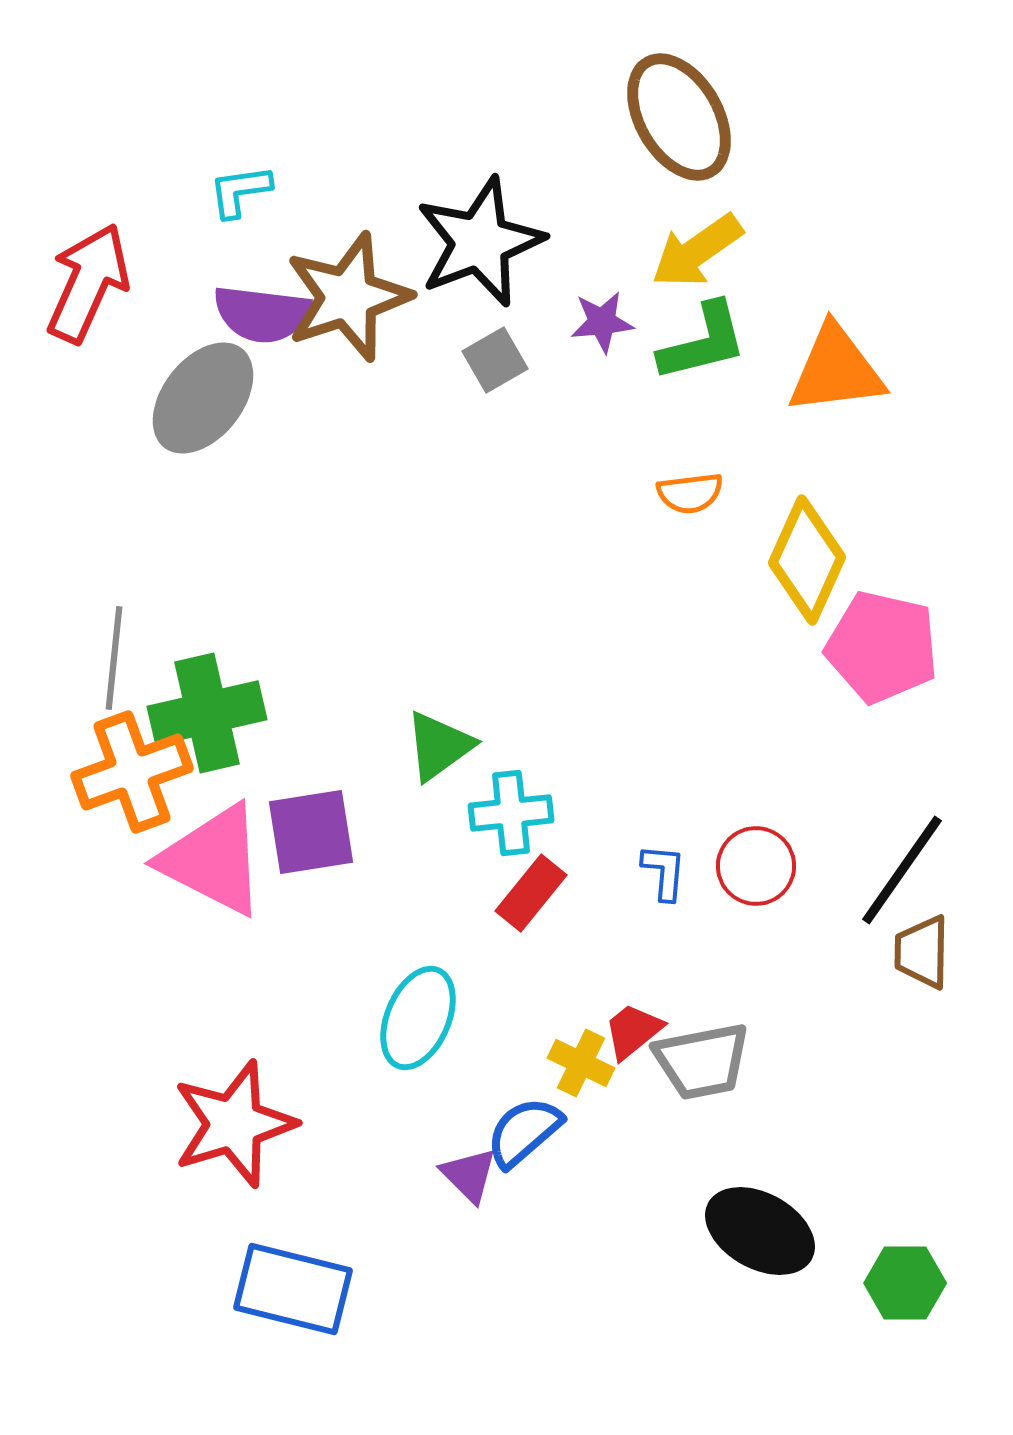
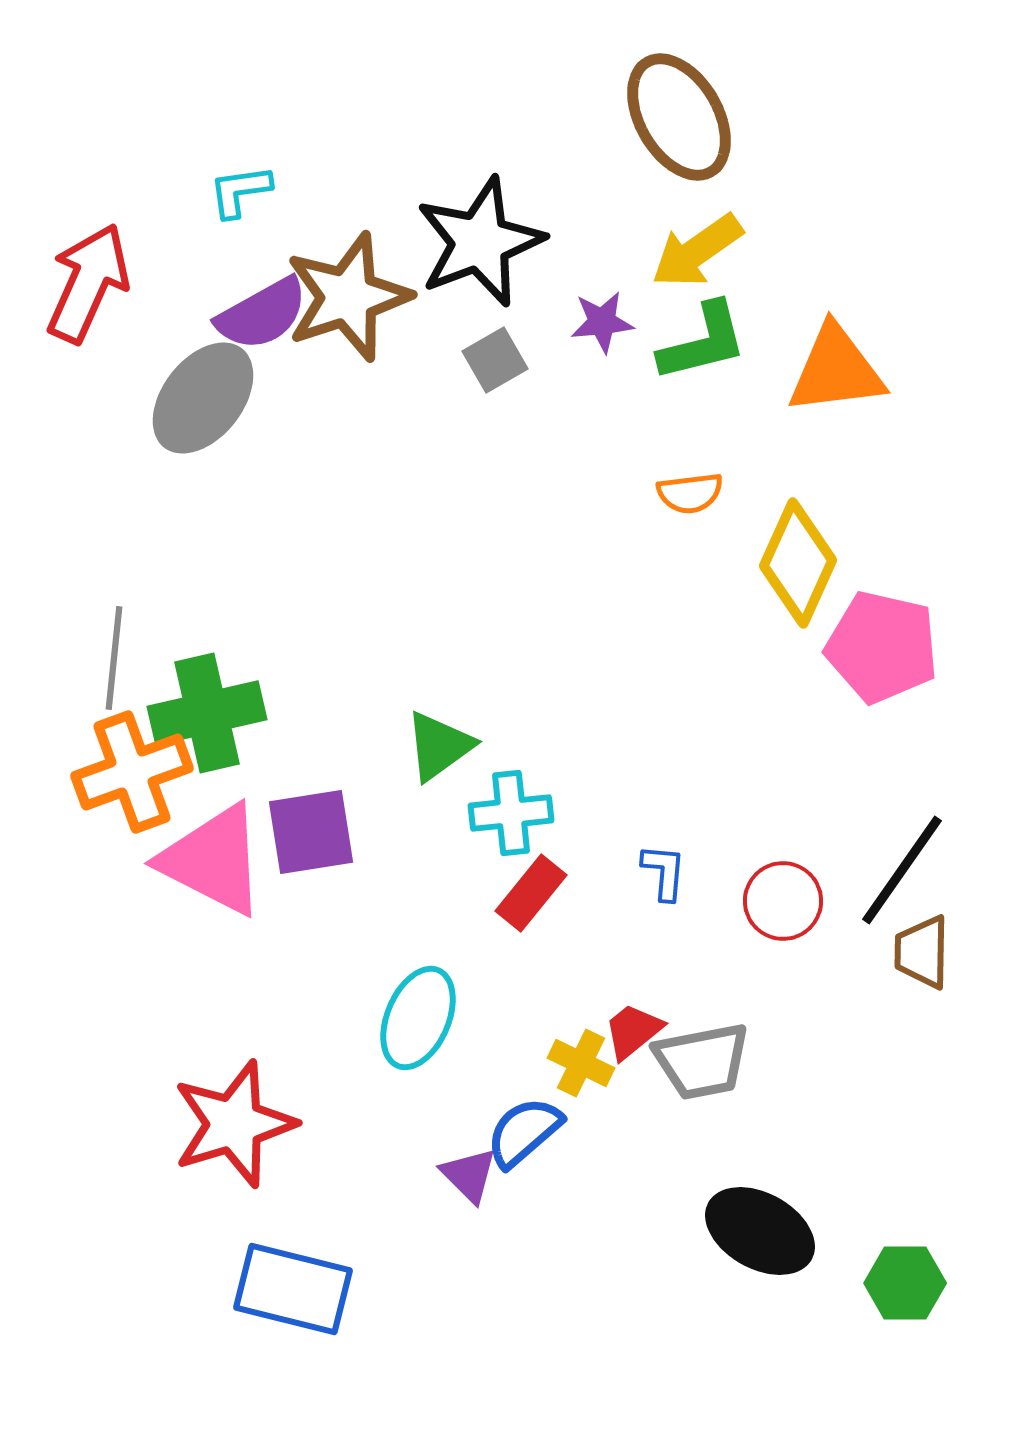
purple semicircle: rotated 36 degrees counterclockwise
yellow diamond: moved 9 px left, 3 px down
red circle: moved 27 px right, 35 px down
